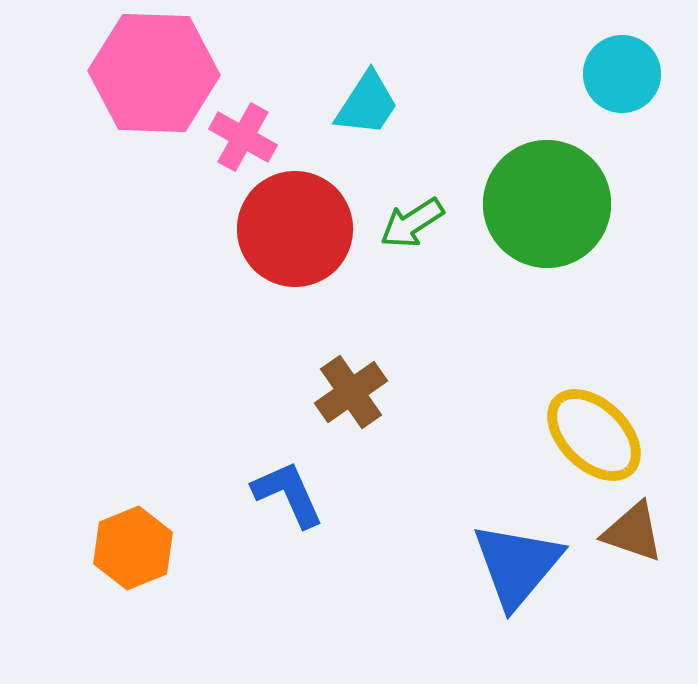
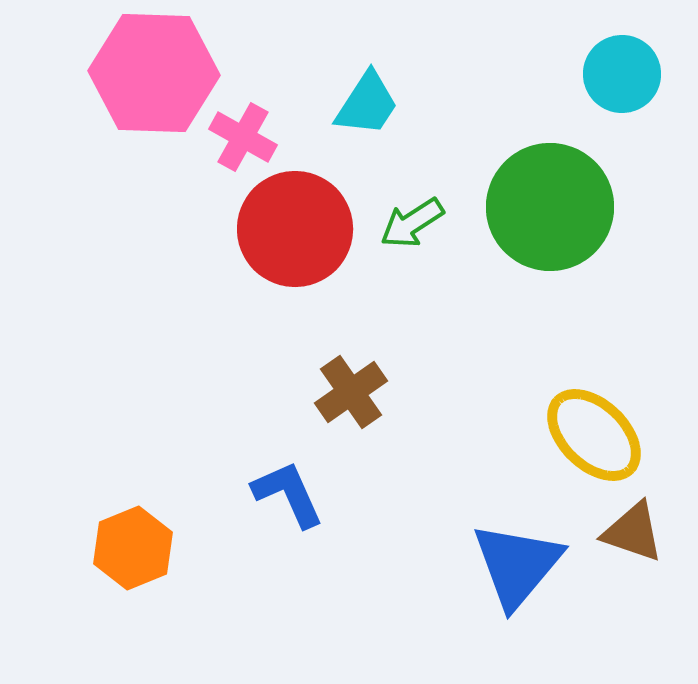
green circle: moved 3 px right, 3 px down
